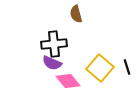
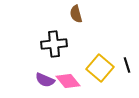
purple semicircle: moved 7 px left, 17 px down
black line: moved 2 px up
